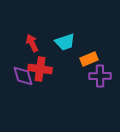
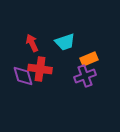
purple cross: moved 15 px left; rotated 20 degrees counterclockwise
